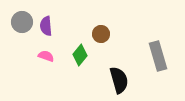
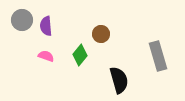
gray circle: moved 2 px up
